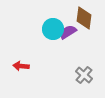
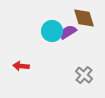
brown diamond: rotated 25 degrees counterclockwise
cyan circle: moved 1 px left, 2 px down
